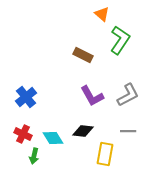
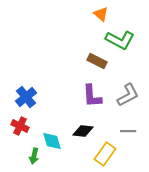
orange triangle: moved 1 px left
green L-shape: rotated 84 degrees clockwise
brown rectangle: moved 14 px right, 6 px down
purple L-shape: rotated 25 degrees clockwise
red cross: moved 3 px left, 8 px up
cyan diamond: moved 1 px left, 3 px down; rotated 15 degrees clockwise
yellow rectangle: rotated 25 degrees clockwise
